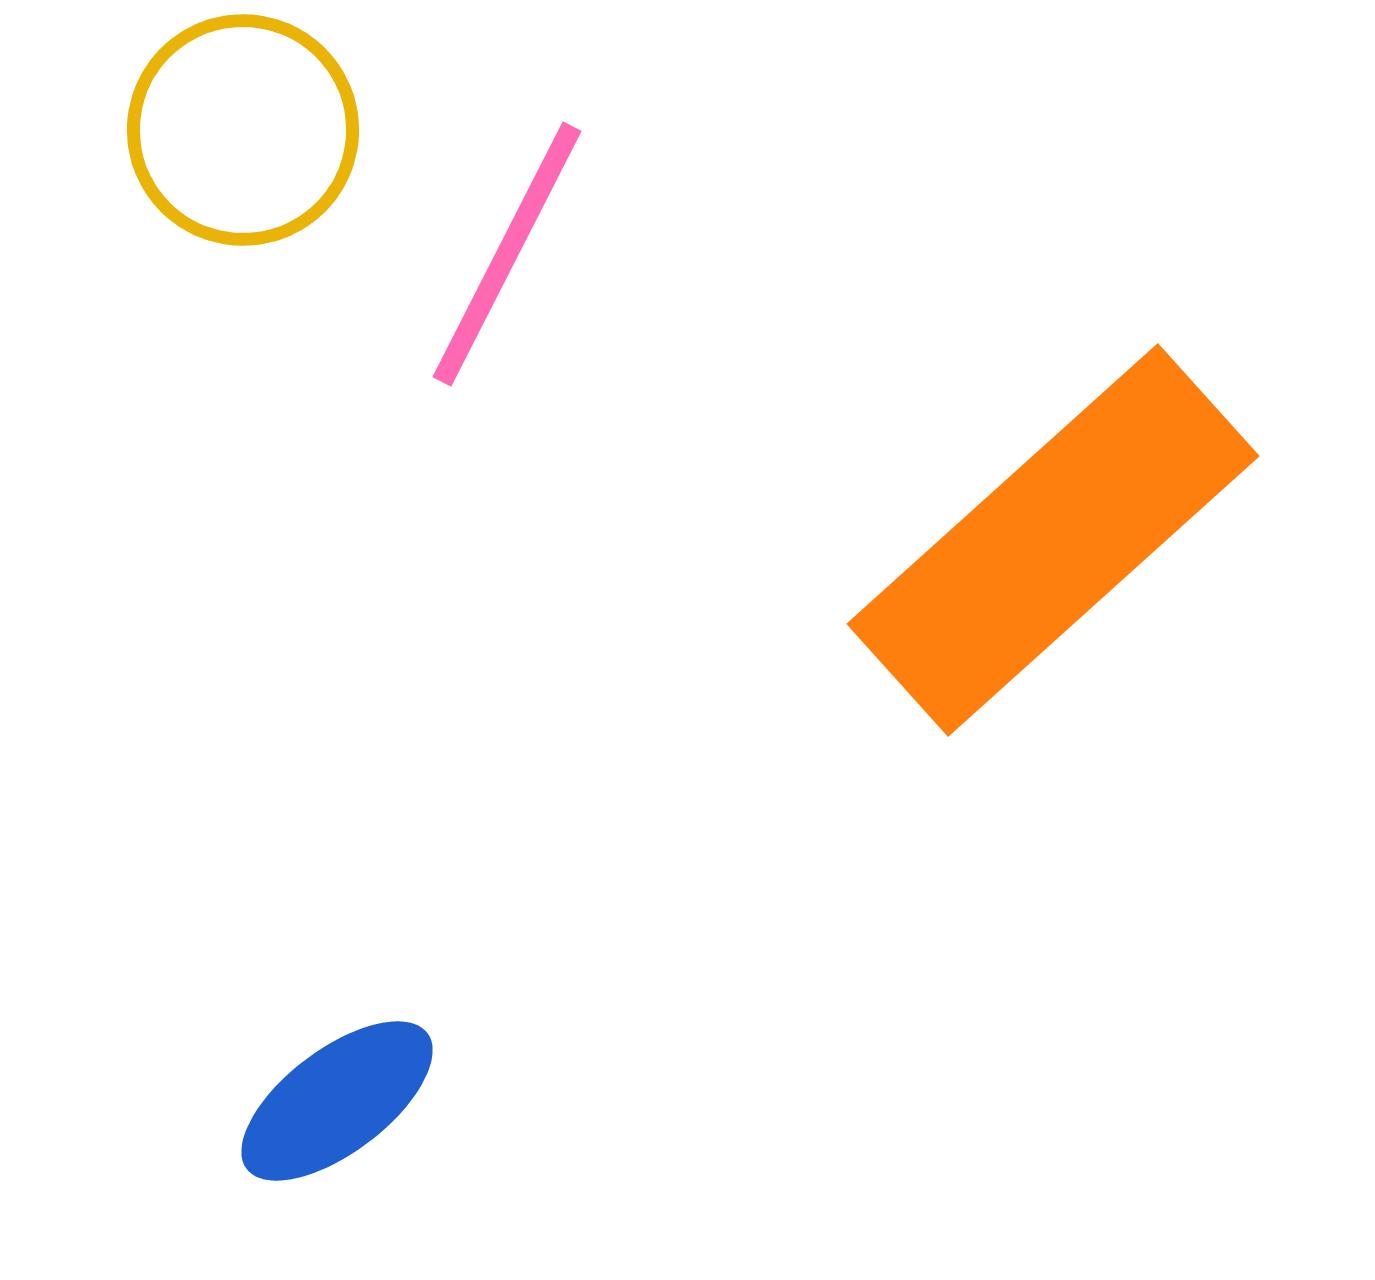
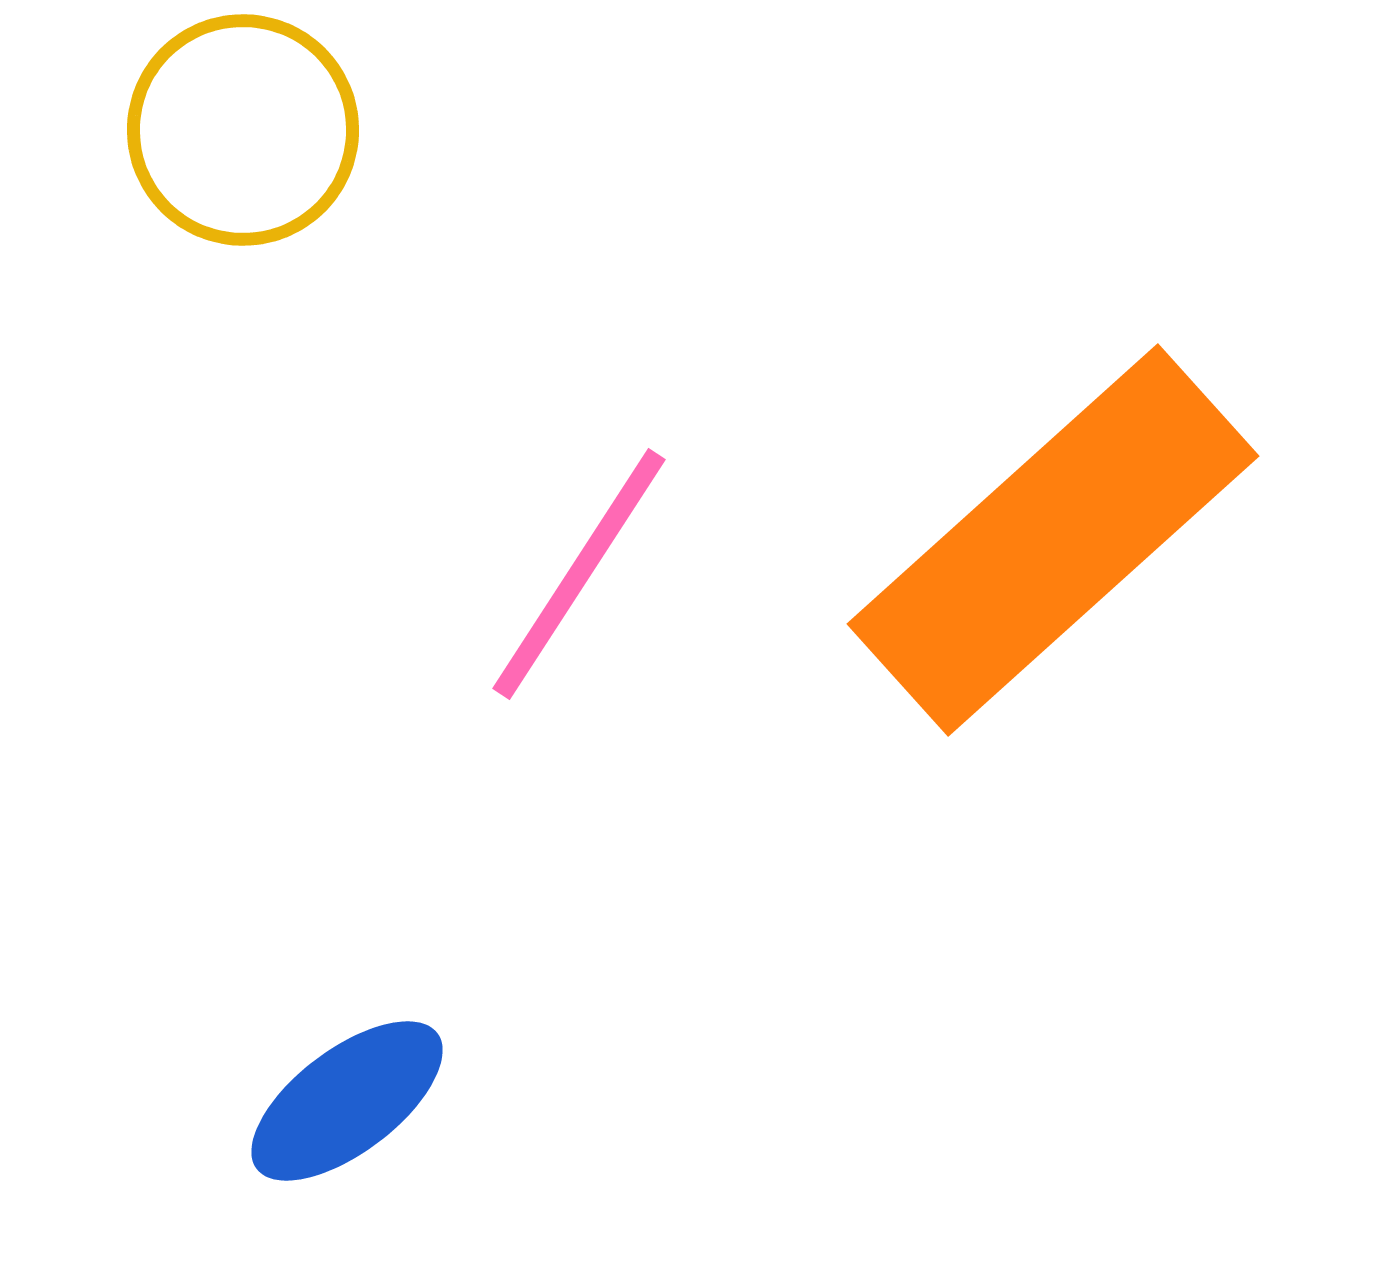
pink line: moved 72 px right, 320 px down; rotated 6 degrees clockwise
blue ellipse: moved 10 px right
